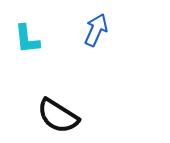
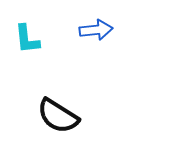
blue arrow: rotated 60 degrees clockwise
